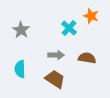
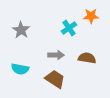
orange star: rotated 21 degrees counterclockwise
cyan cross: rotated 14 degrees clockwise
cyan semicircle: rotated 78 degrees counterclockwise
